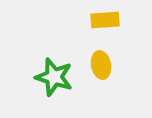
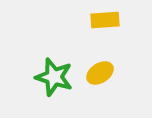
yellow ellipse: moved 1 px left, 8 px down; rotated 68 degrees clockwise
